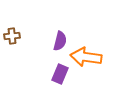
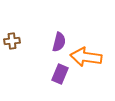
brown cross: moved 5 px down
purple semicircle: moved 1 px left, 1 px down
